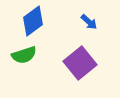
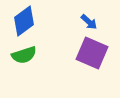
blue diamond: moved 9 px left
purple square: moved 12 px right, 10 px up; rotated 28 degrees counterclockwise
